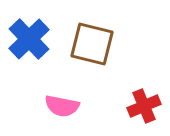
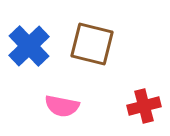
blue cross: moved 7 px down
red cross: rotated 8 degrees clockwise
